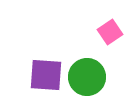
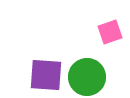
pink square: rotated 15 degrees clockwise
